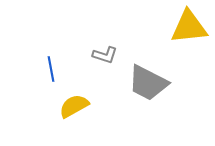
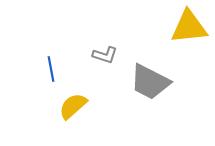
gray trapezoid: moved 2 px right, 1 px up
yellow semicircle: moved 1 px left; rotated 12 degrees counterclockwise
